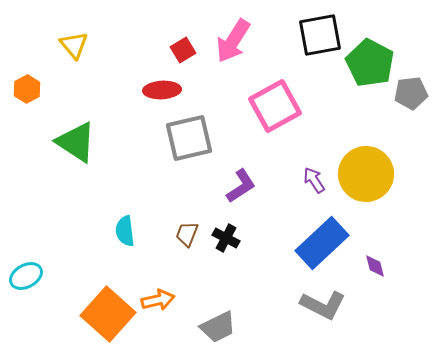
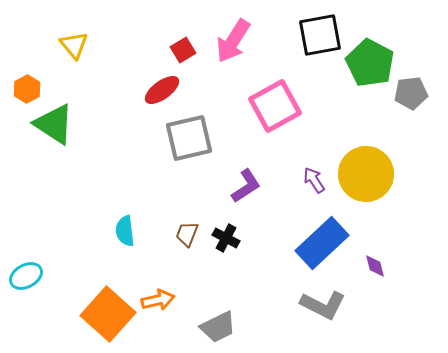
red ellipse: rotated 33 degrees counterclockwise
green triangle: moved 22 px left, 18 px up
purple L-shape: moved 5 px right
